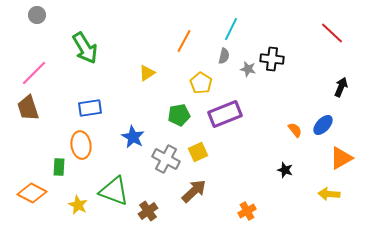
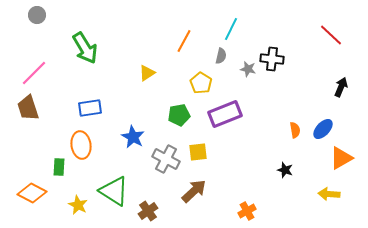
red line: moved 1 px left, 2 px down
gray semicircle: moved 3 px left
blue ellipse: moved 4 px down
orange semicircle: rotated 28 degrees clockwise
yellow square: rotated 18 degrees clockwise
green triangle: rotated 12 degrees clockwise
